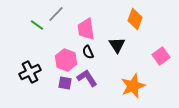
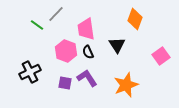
pink hexagon: moved 9 px up
orange star: moved 7 px left, 1 px up
